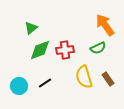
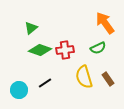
orange arrow: moved 2 px up
green diamond: rotated 40 degrees clockwise
cyan circle: moved 4 px down
